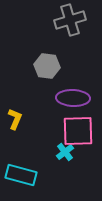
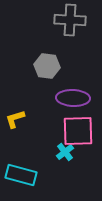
gray cross: rotated 20 degrees clockwise
yellow L-shape: rotated 130 degrees counterclockwise
